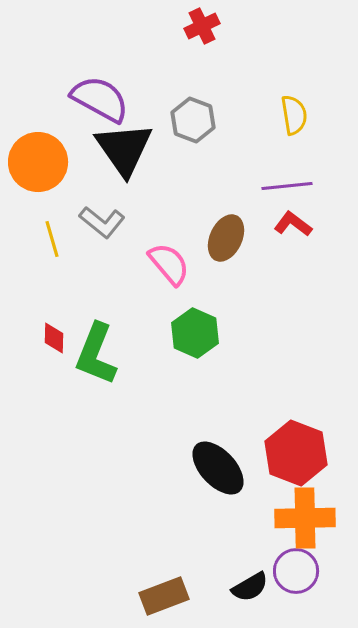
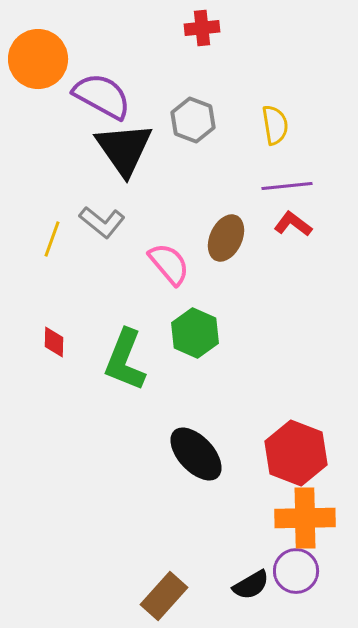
red cross: moved 2 px down; rotated 20 degrees clockwise
purple semicircle: moved 2 px right, 3 px up
yellow semicircle: moved 19 px left, 10 px down
orange circle: moved 103 px up
yellow line: rotated 36 degrees clockwise
red diamond: moved 4 px down
green L-shape: moved 29 px right, 6 px down
black ellipse: moved 22 px left, 14 px up
black semicircle: moved 1 px right, 2 px up
brown rectangle: rotated 27 degrees counterclockwise
